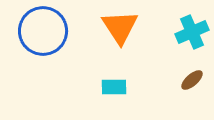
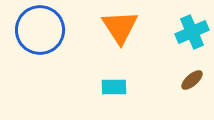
blue circle: moved 3 px left, 1 px up
